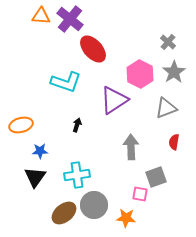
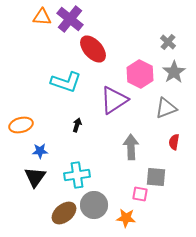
orange triangle: moved 1 px right, 1 px down
gray square: rotated 25 degrees clockwise
